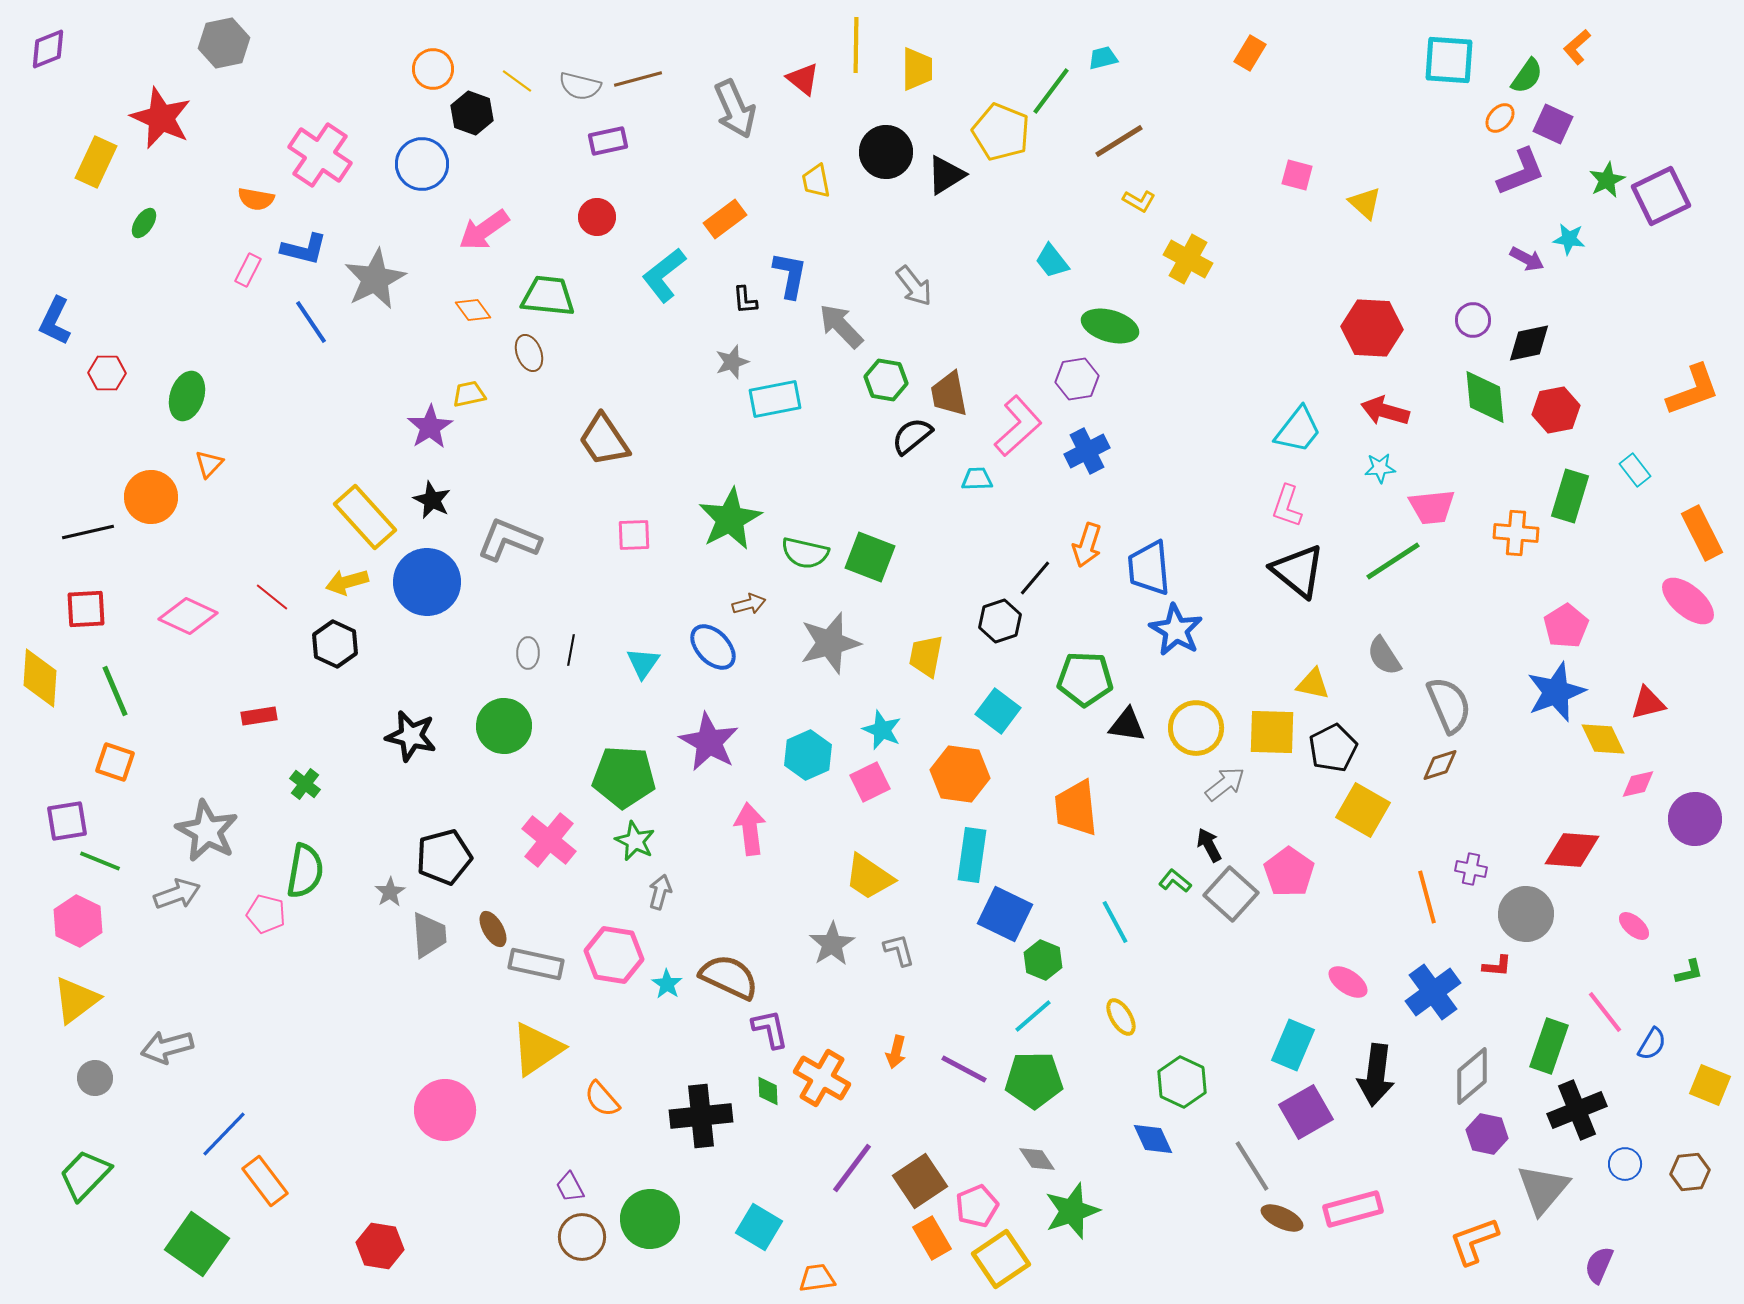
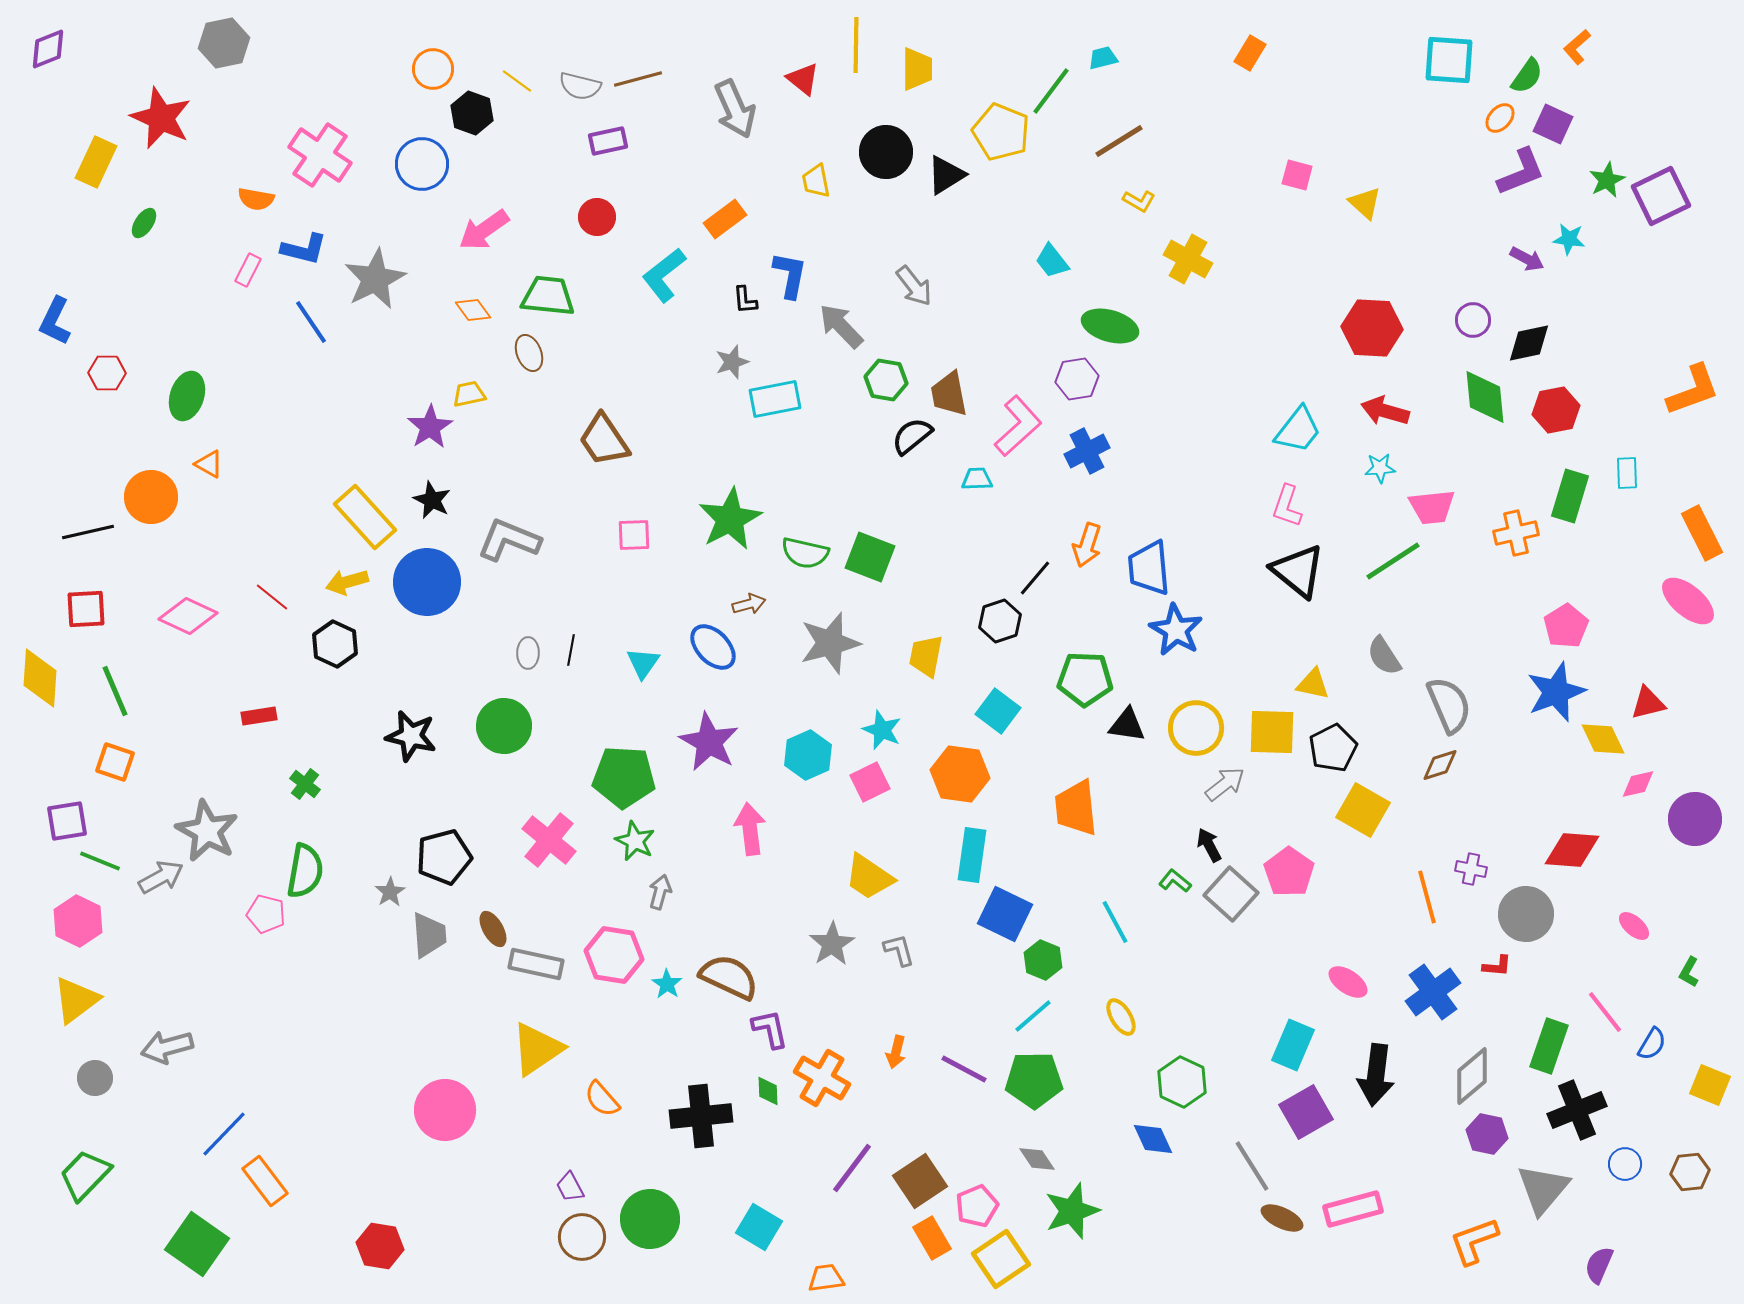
orange triangle at (209, 464): rotated 44 degrees counterclockwise
cyan rectangle at (1635, 470): moved 8 px left, 3 px down; rotated 36 degrees clockwise
orange cross at (1516, 533): rotated 18 degrees counterclockwise
gray arrow at (177, 894): moved 16 px left, 17 px up; rotated 9 degrees counterclockwise
green L-shape at (1689, 972): rotated 132 degrees clockwise
orange trapezoid at (817, 1278): moved 9 px right
